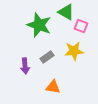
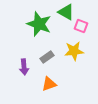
green star: moved 1 px up
purple arrow: moved 1 px left, 1 px down
orange triangle: moved 4 px left, 3 px up; rotated 28 degrees counterclockwise
